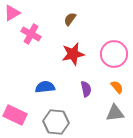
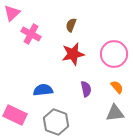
pink triangle: rotated 12 degrees counterclockwise
brown semicircle: moved 1 px right, 6 px down; rotated 16 degrees counterclockwise
blue semicircle: moved 2 px left, 3 px down
gray hexagon: rotated 15 degrees clockwise
